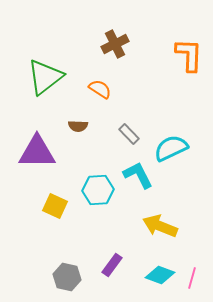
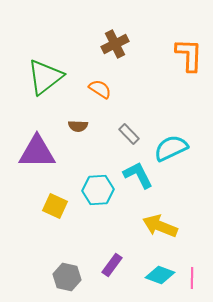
pink line: rotated 15 degrees counterclockwise
